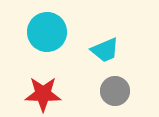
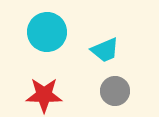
red star: moved 1 px right, 1 px down
